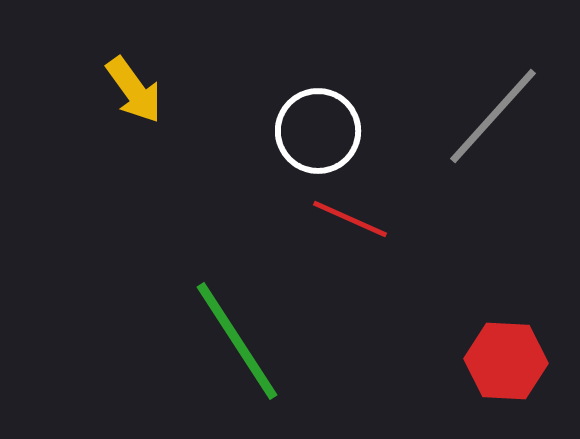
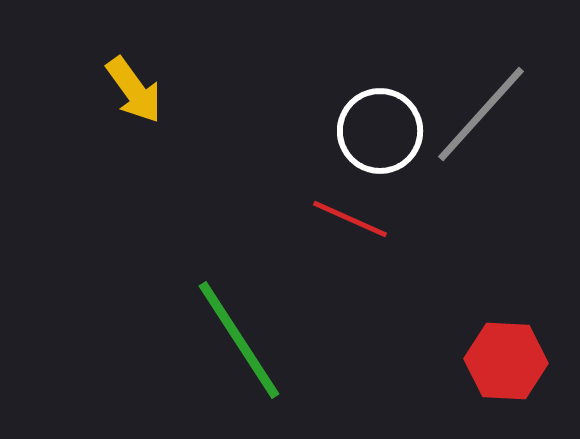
gray line: moved 12 px left, 2 px up
white circle: moved 62 px right
green line: moved 2 px right, 1 px up
